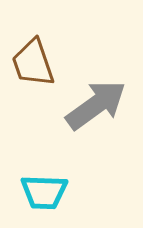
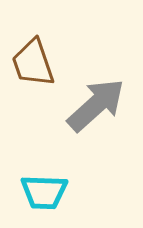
gray arrow: rotated 6 degrees counterclockwise
